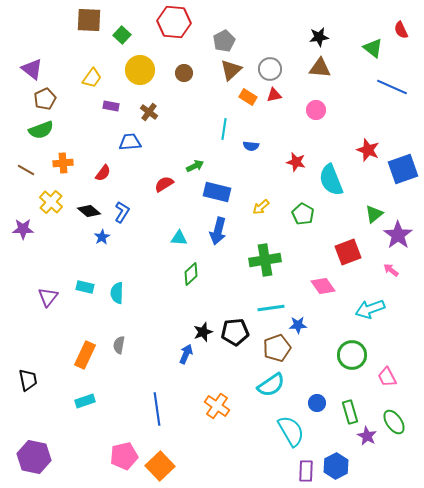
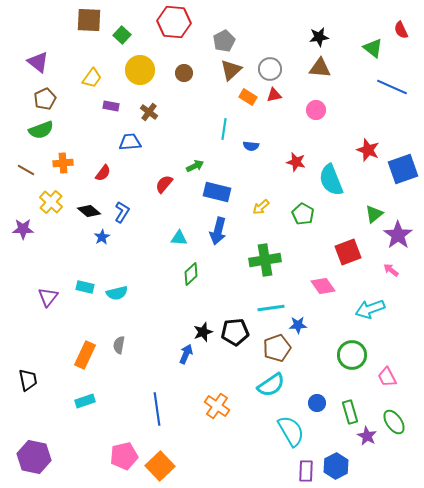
purple triangle at (32, 69): moved 6 px right, 7 px up
red semicircle at (164, 184): rotated 18 degrees counterclockwise
cyan semicircle at (117, 293): rotated 105 degrees counterclockwise
